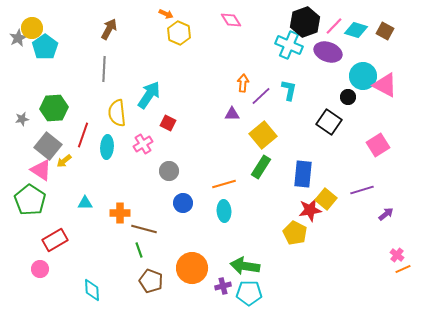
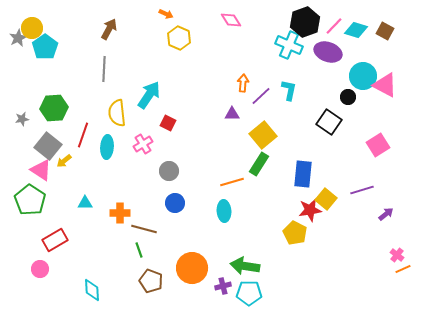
yellow hexagon at (179, 33): moved 5 px down
green rectangle at (261, 167): moved 2 px left, 3 px up
orange line at (224, 184): moved 8 px right, 2 px up
blue circle at (183, 203): moved 8 px left
